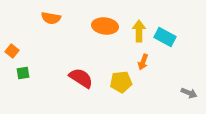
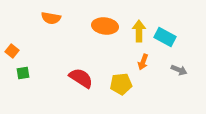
yellow pentagon: moved 2 px down
gray arrow: moved 10 px left, 23 px up
